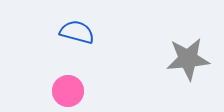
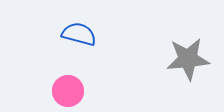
blue semicircle: moved 2 px right, 2 px down
